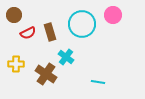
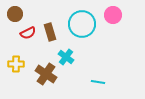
brown circle: moved 1 px right, 1 px up
